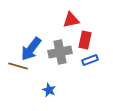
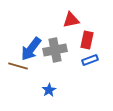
red rectangle: moved 2 px right
gray cross: moved 5 px left, 2 px up
blue star: rotated 16 degrees clockwise
